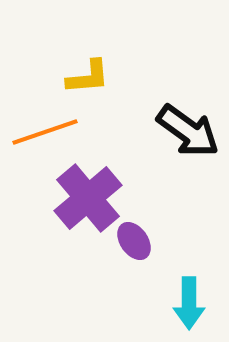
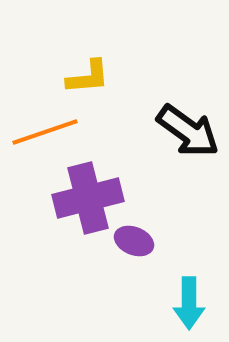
purple cross: rotated 26 degrees clockwise
purple ellipse: rotated 33 degrees counterclockwise
